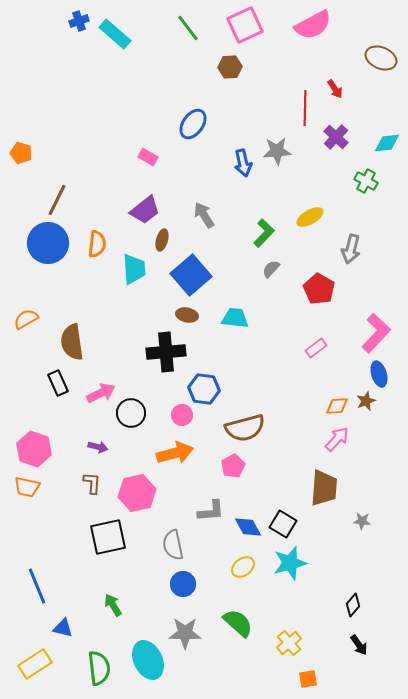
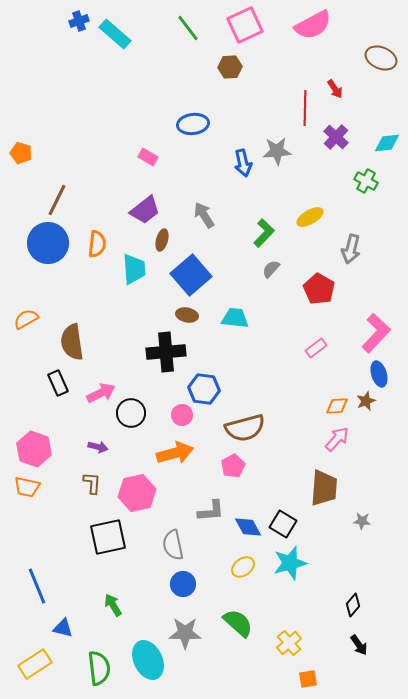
blue ellipse at (193, 124): rotated 48 degrees clockwise
